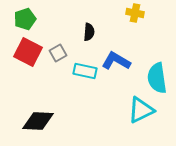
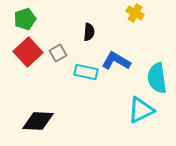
yellow cross: rotated 18 degrees clockwise
red square: rotated 20 degrees clockwise
cyan rectangle: moved 1 px right, 1 px down
